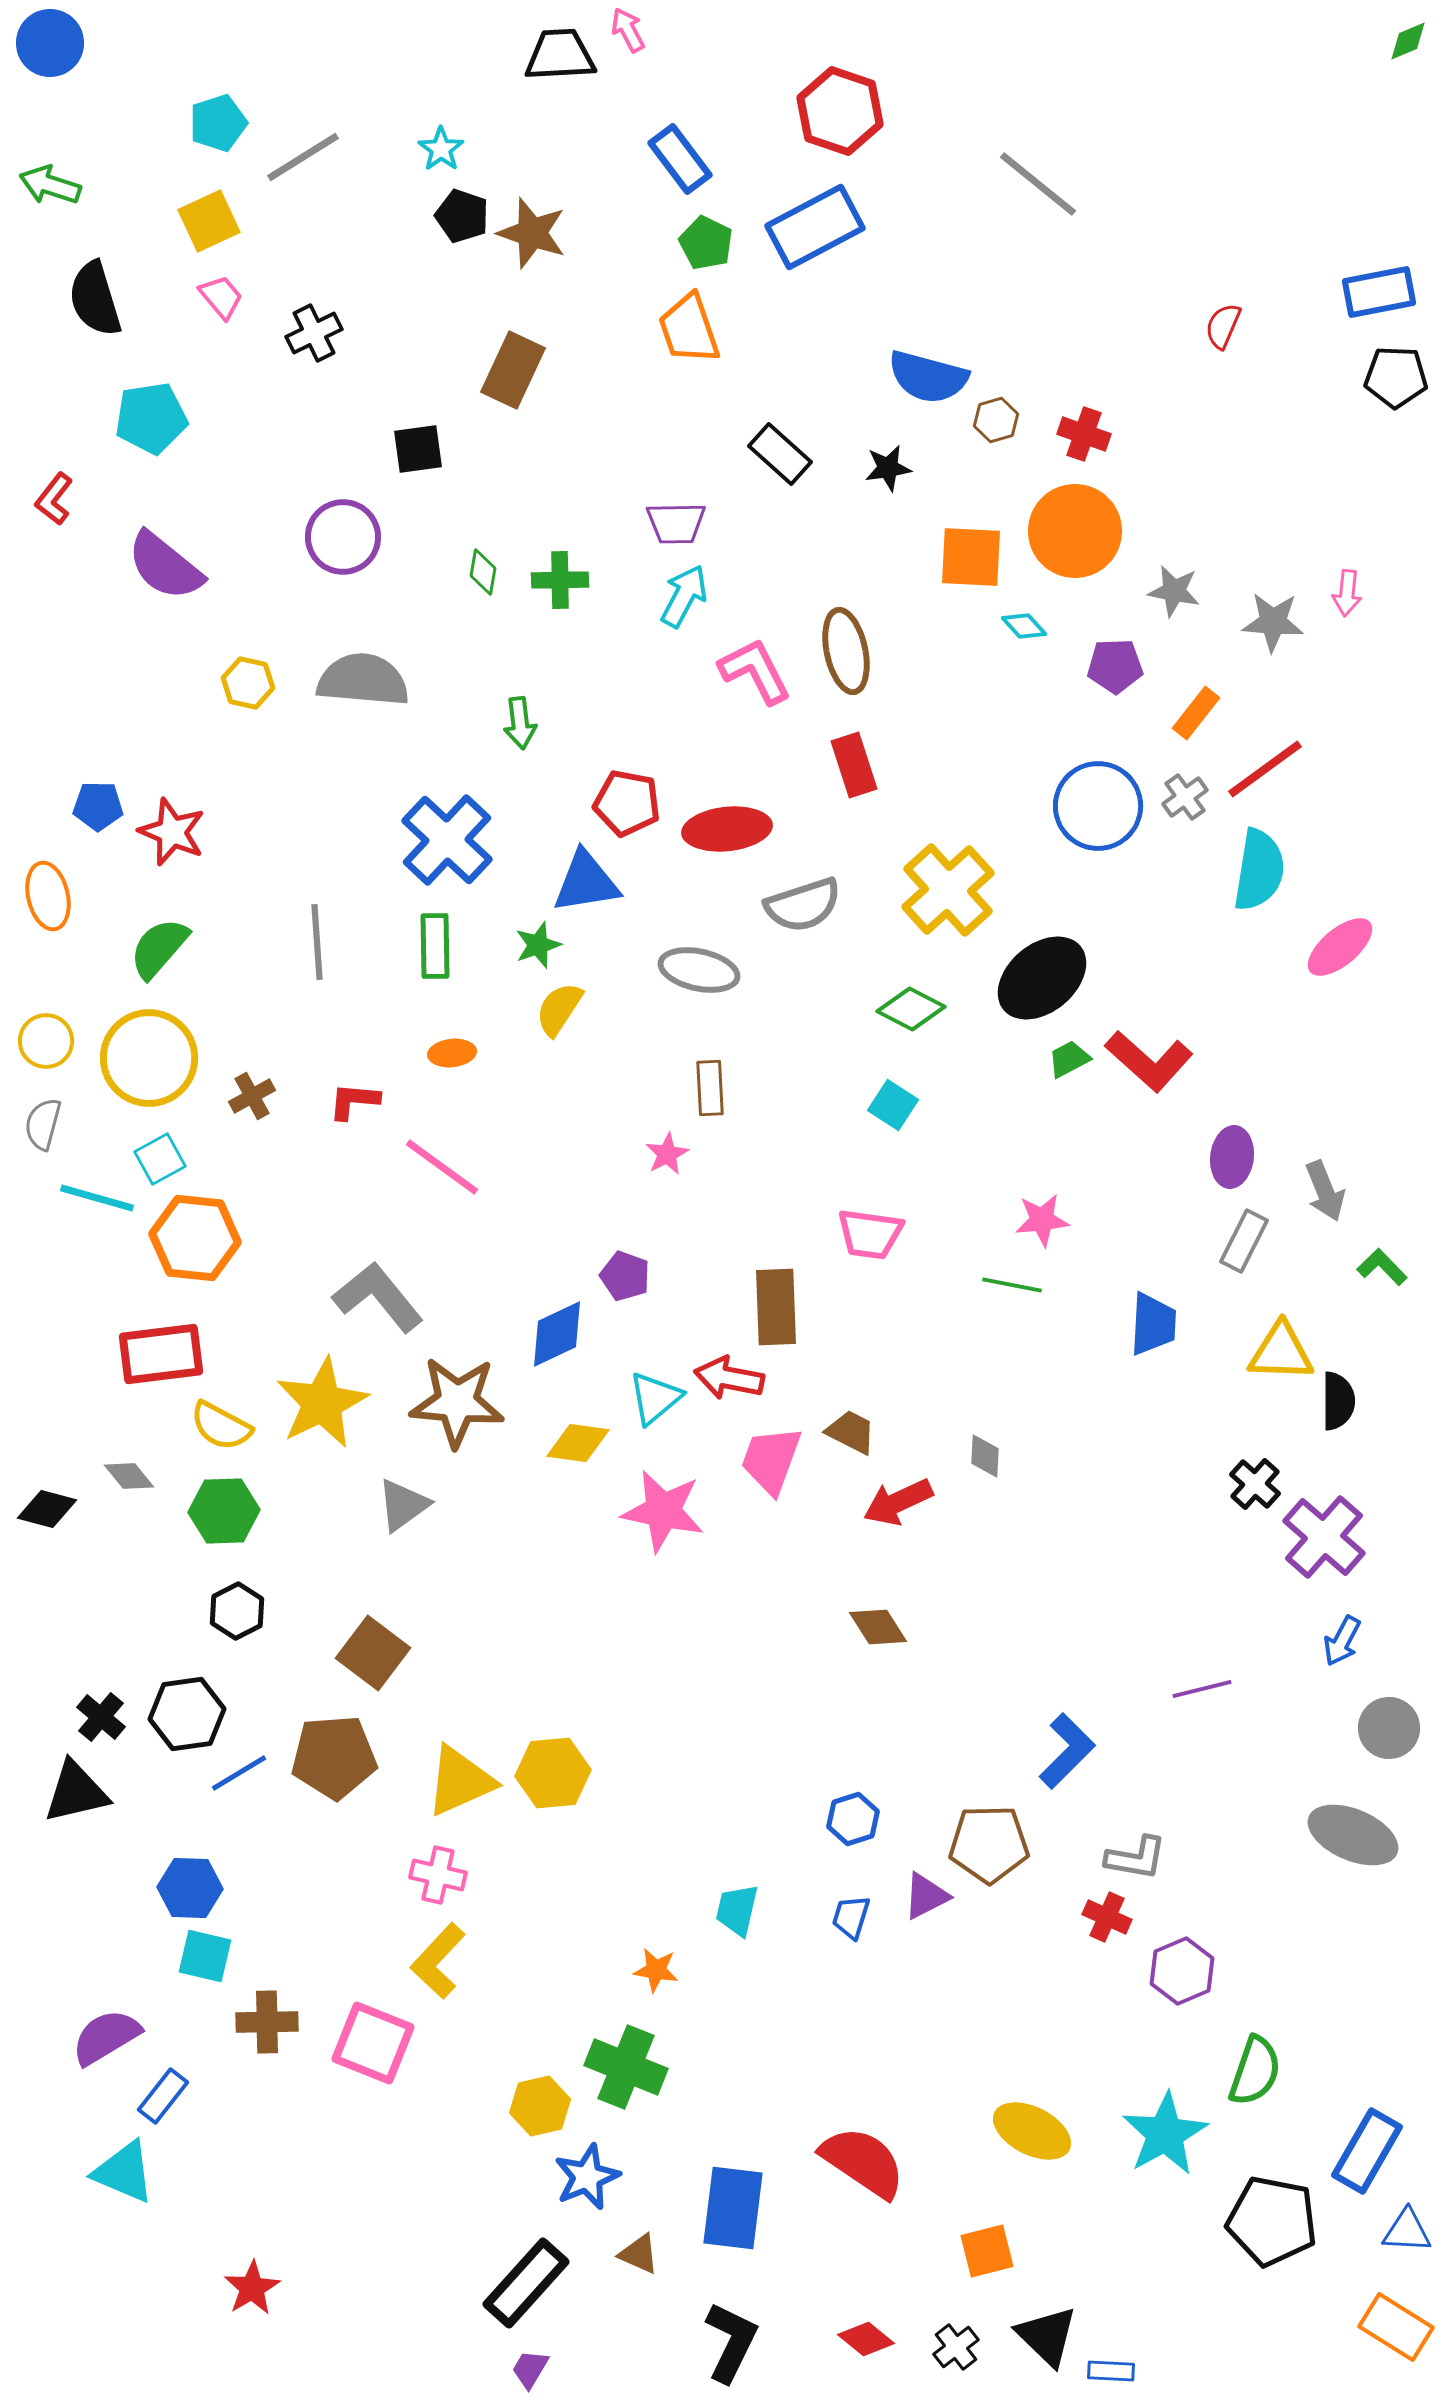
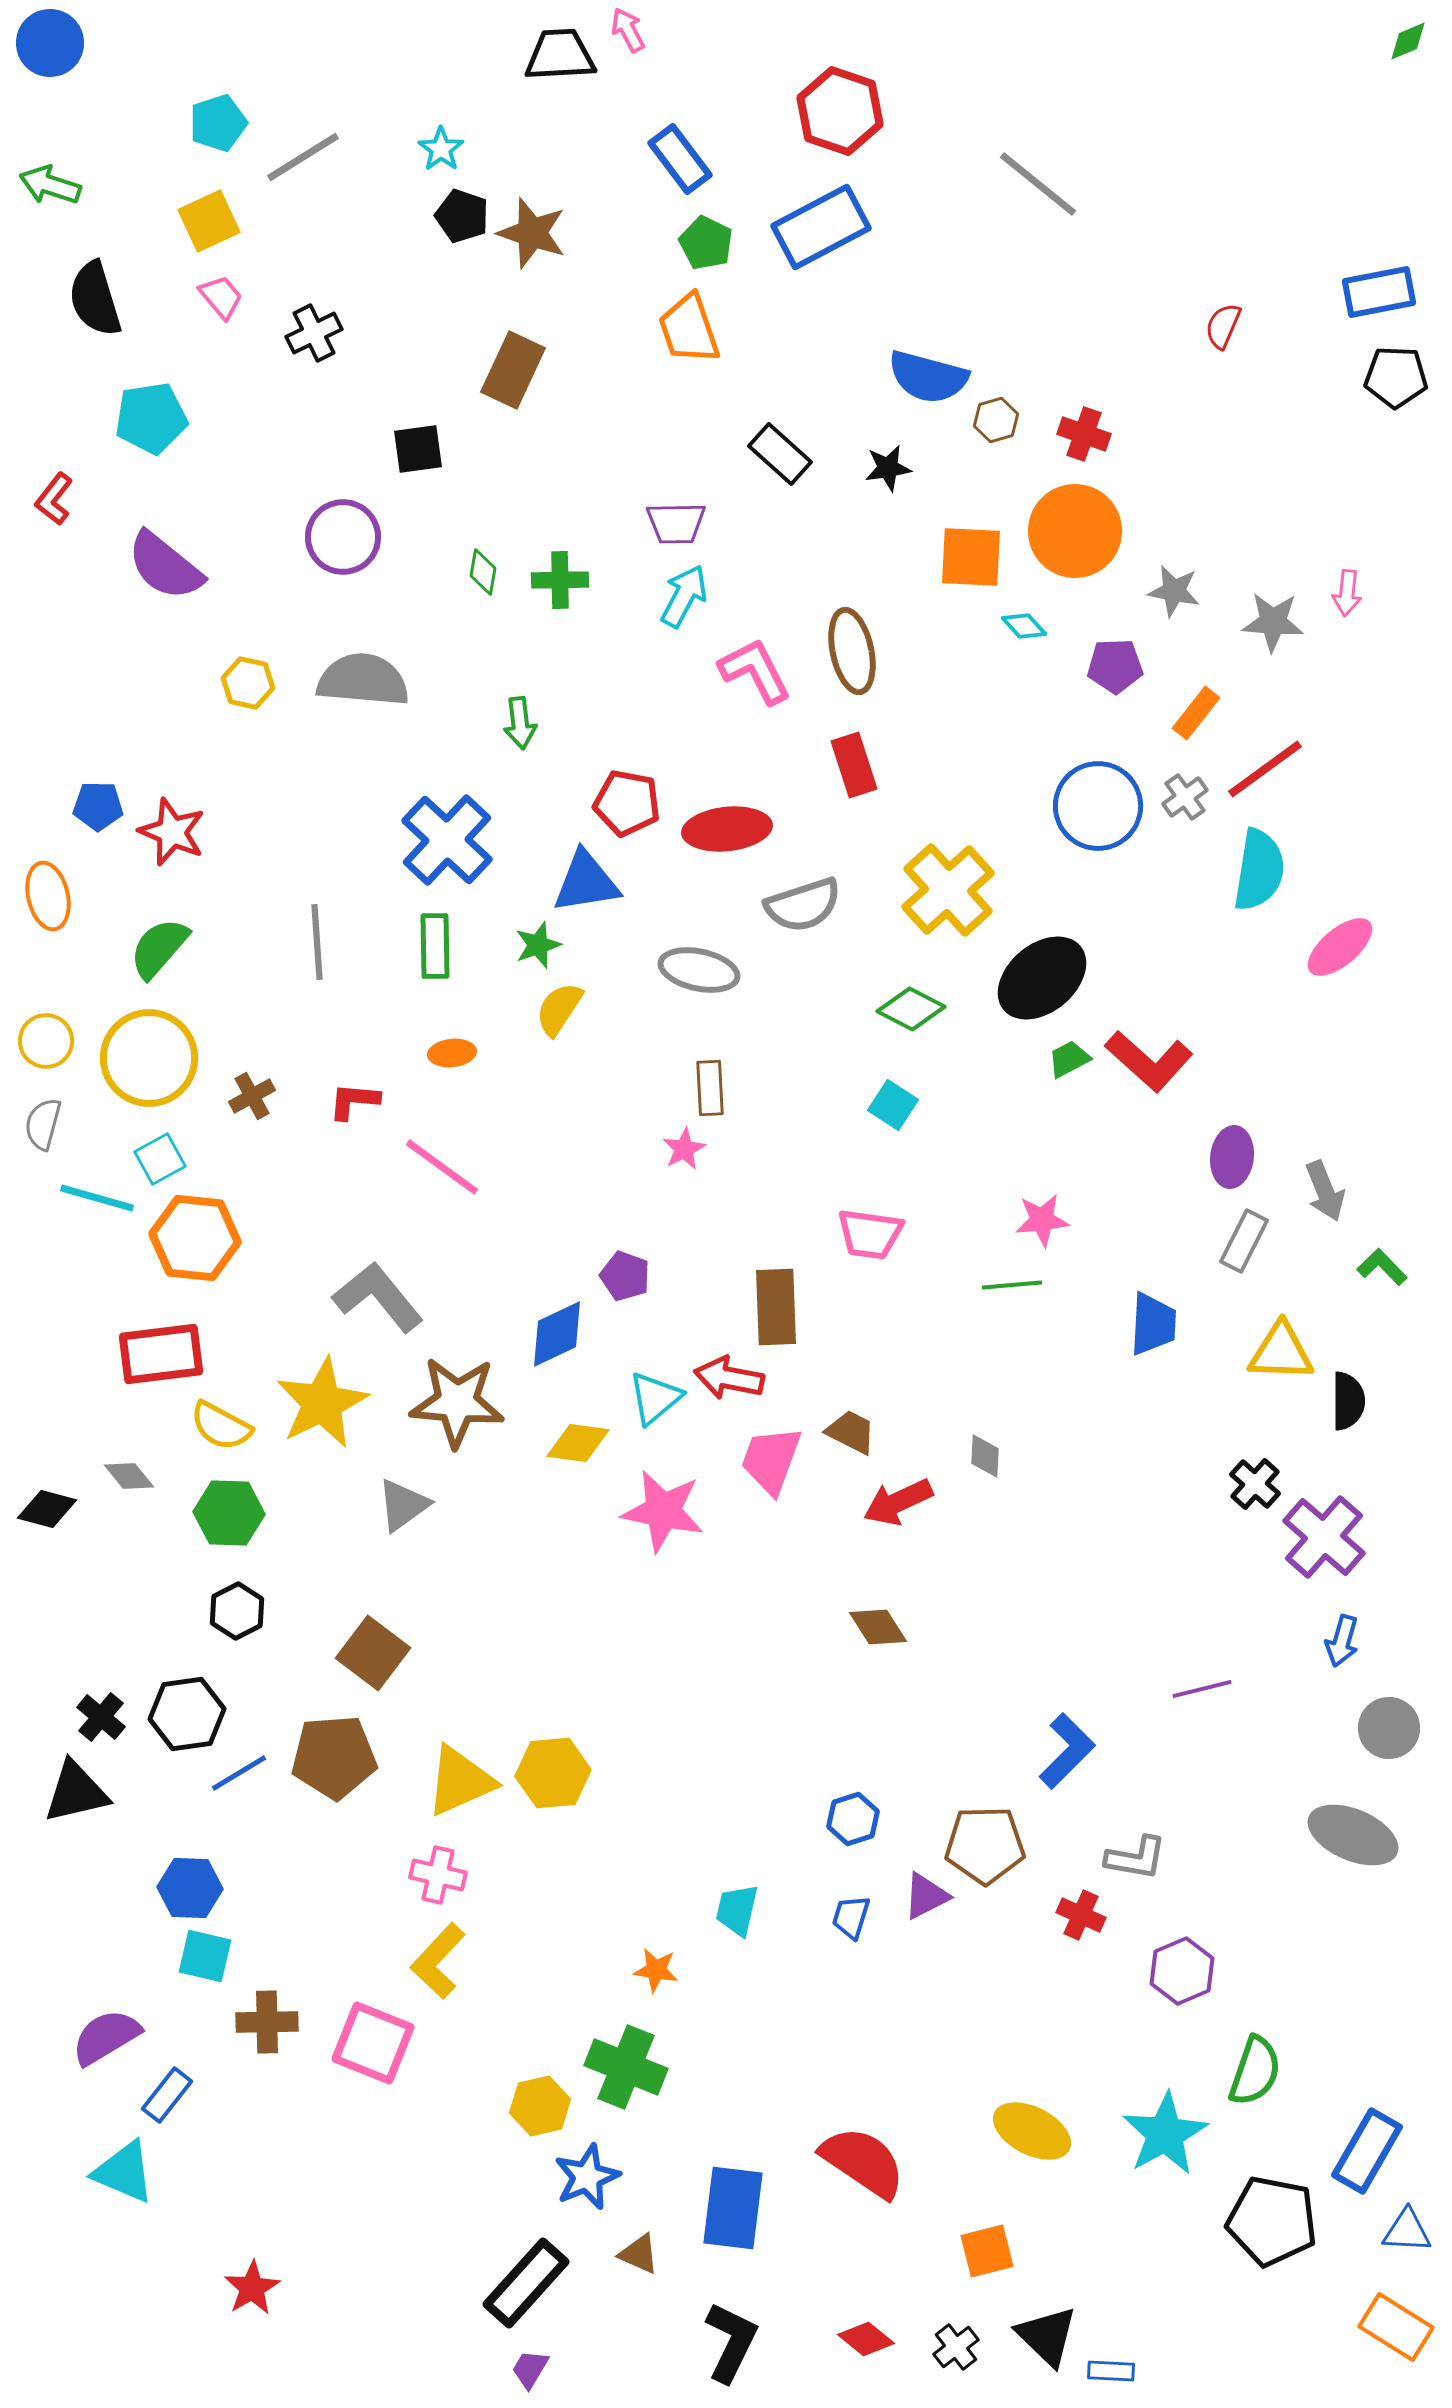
blue rectangle at (815, 227): moved 6 px right
brown ellipse at (846, 651): moved 6 px right
pink star at (667, 1154): moved 17 px right, 5 px up
green line at (1012, 1285): rotated 16 degrees counterclockwise
black semicircle at (1338, 1401): moved 10 px right
green hexagon at (224, 1511): moved 5 px right, 2 px down; rotated 4 degrees clockwise
blue arrow at (1342, 1641): rotated 12 degrees counterclockwise
brown pentagon at (989, 1844): moved 4 px left, 1 px down
red cross at (1107, 1917): moved 26 px left, 2 px up
blue rectangle at (163, 2096): moved 4 px right, 1 px up
